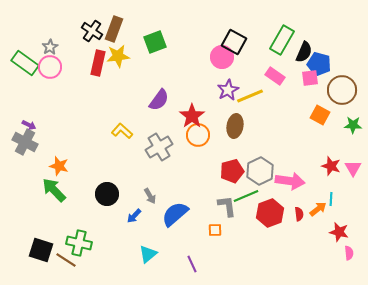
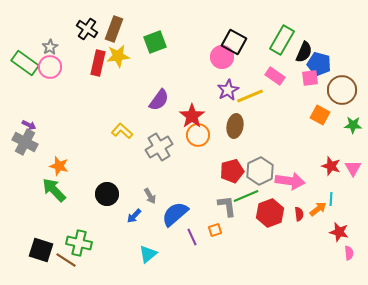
black cross at (92, 31): moved 5 px left, 2 px up
orange square at (215, 230): rotated 16 degrees counterclockwise
purple line at (192, 264): moved 27 px up
